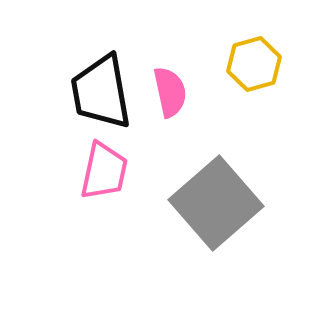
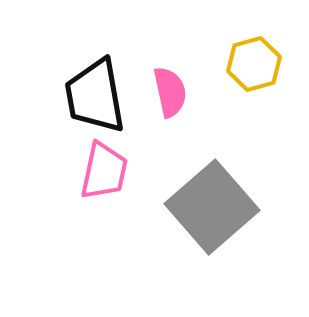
black trapezoid: moved 6 px left, 4 px down
gray square: moved 4 px left, 4 px down
